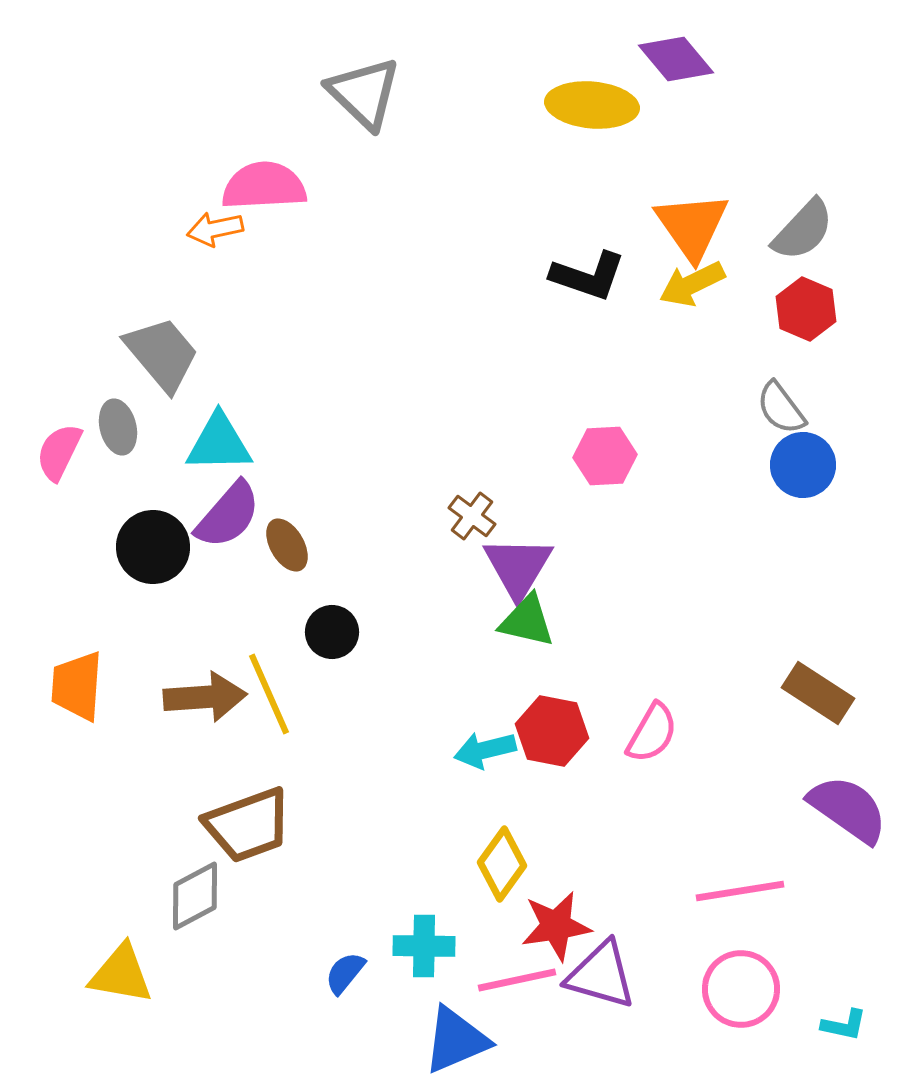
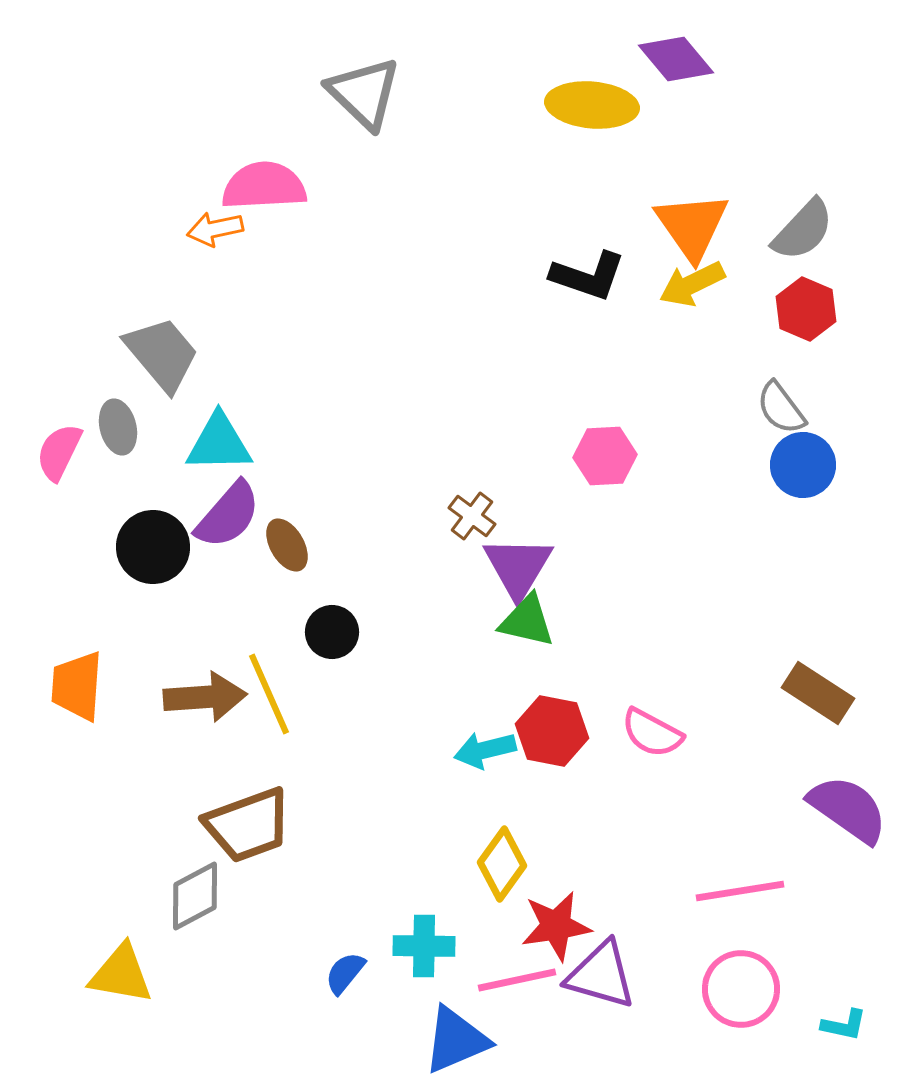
pink semicircle at (652, 733): rotated 88 degrees clockwise
